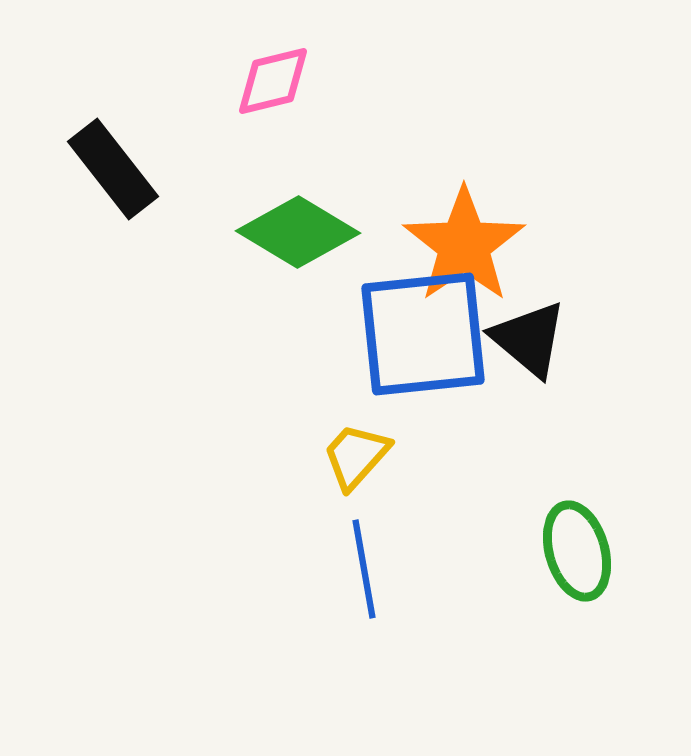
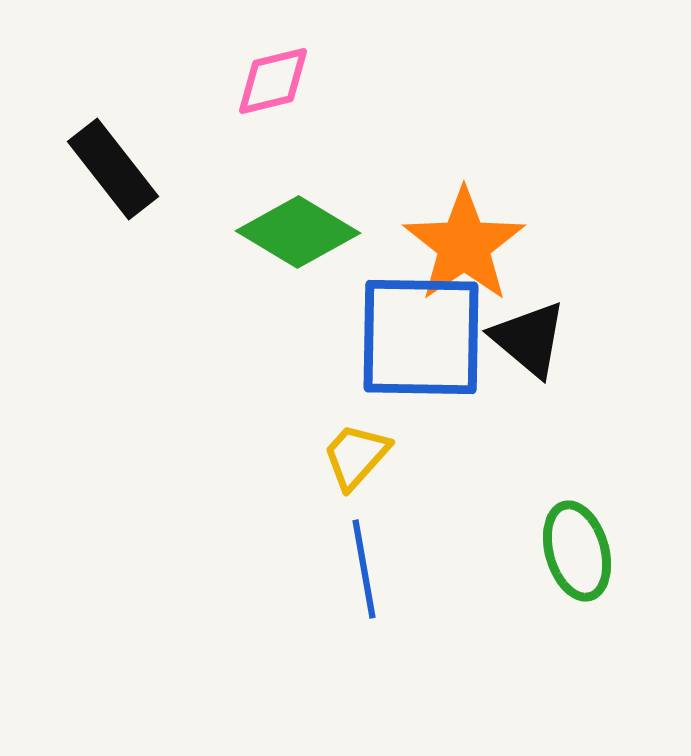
blue square: moved 2 px left, 3 px down; rotated 7 degrees clockwise
